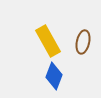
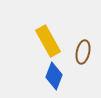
brown ellipse: moved 10 px down
